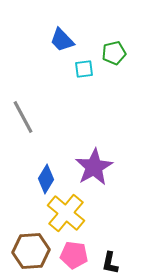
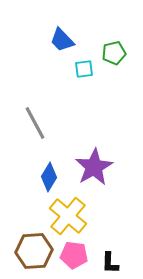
gray line: moved 12 px right, 6 px down
blue diamond: moved 3 px right, 2 px up
yellow cross: moved 2 px right, 3 px down
brown hexagon: moved 3 px right
black L-shape: rotated 10 degrees counterclockwise
